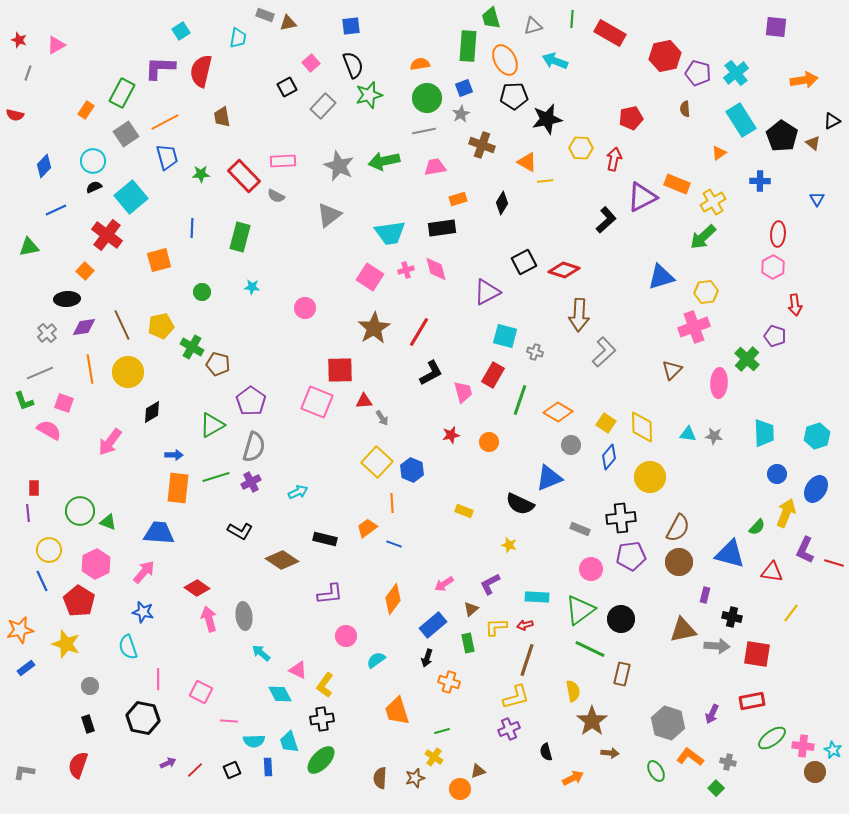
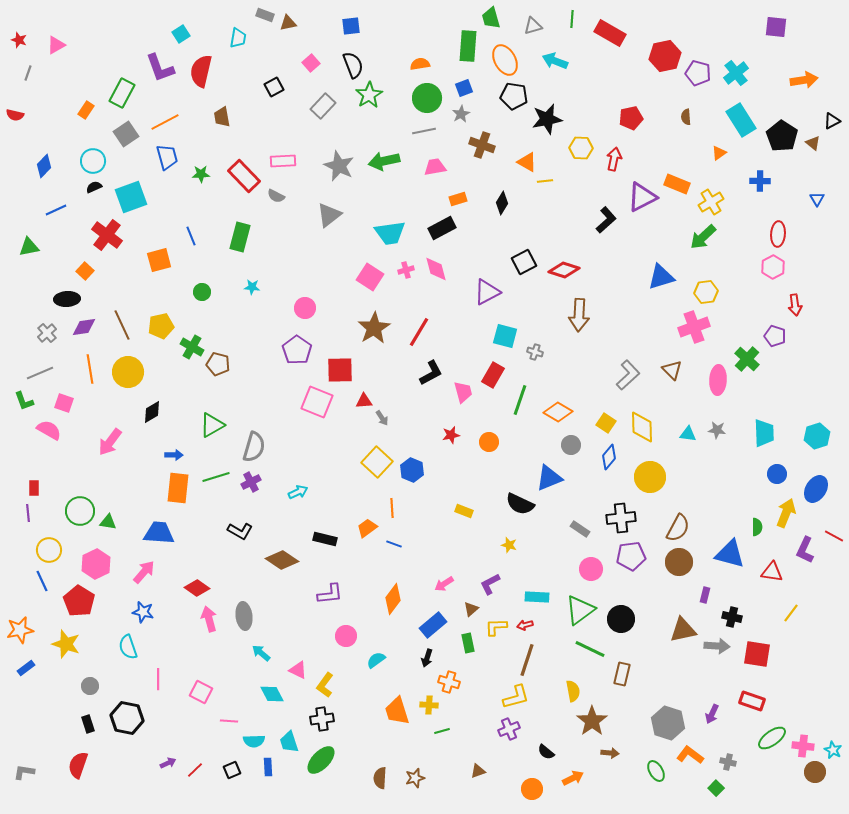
cyan square at (181, 31): moved 3 px down
purple L-shape at (160, 68): rotated 112 degrees counterclockwise
black square at (287, 87): moved 13 px left
green star at (369, 95): rotated 16 degrees counterclockwise
black pentagon at (514, 96): rotated 12 degrees clockwise
brown semicircle at (685, 109): moved 1 px right, 8 px down
cyan square at (131, 197): rotated 20 degrees clockwise
yellow cross at (713, 202): moved 2 px left
blue line at (192, 228): moved 1 px left, 8 px down; rotated 24 degrees counterclockwise
black rectangle at (442, 228): rotated 20 degrees counterclockwise
gray L-shape at (604, 352): moved 24 px right, 23 px down
brown triangle at (672, 370): rotated 30 degrees counterclockwise
pink ellipse at (719, 383): moved 1 px left, 3 px up
purple pentagon at (251, 401): moved 46 px right, 51 px up
gray star at (714, 436): moved 3 px right, 6 px up
orange line at (392, 503): moved 5 px down
green triangle at (108, 522): rotated 12 degrees counterclockwise
green semicircle at (757, 527): rotated 42 degrees counterclockwise
gray rectangle at (580, 529): rotated 12 degrees clockwise
red line at (834, 563): moved 27 px up; rotated 12 degrees clockwise
cyan diamond at (280, 694): moved 8 px left
red rectangle at (752, 701): rotated 30 degrees clockwise
black hexagon at (143, 718): moved 16 px left
black semicircle at (546, 752): rotated 36 degrees counterclockwise
yellow cross at (434, 757): moved 5 px left, 52 px up; rotated 30 degrees counterclockwise
orange L-shape at (690, 757): moved 2 px up
orange circle at (460, 789): moved 72 px right
